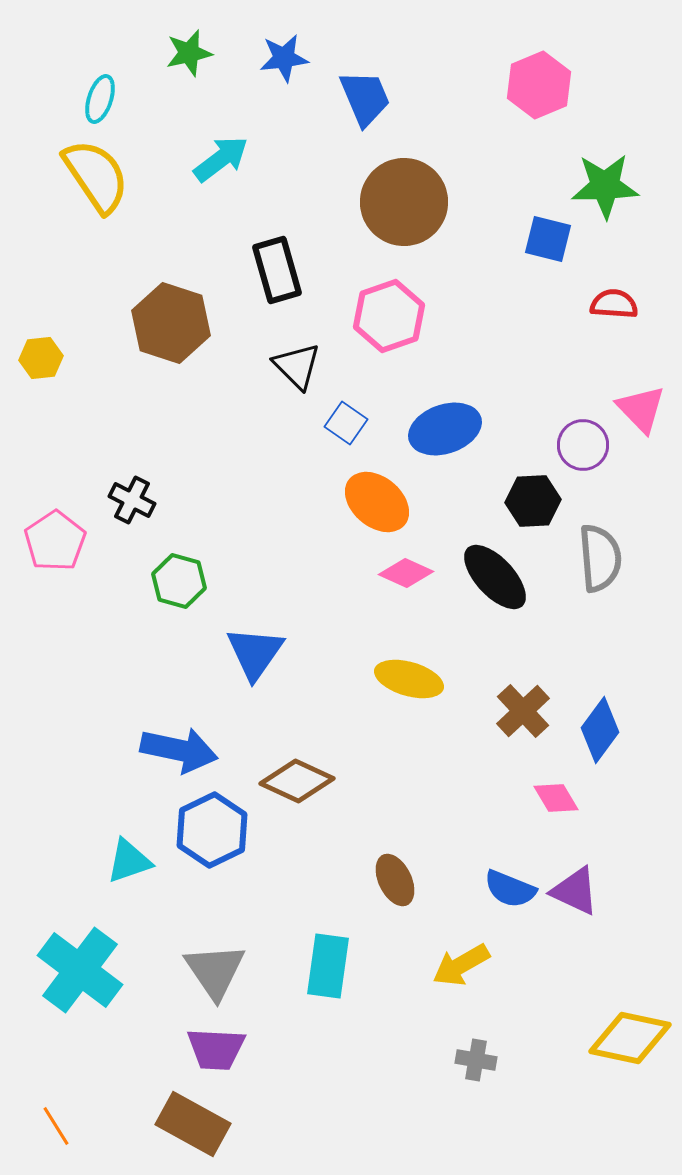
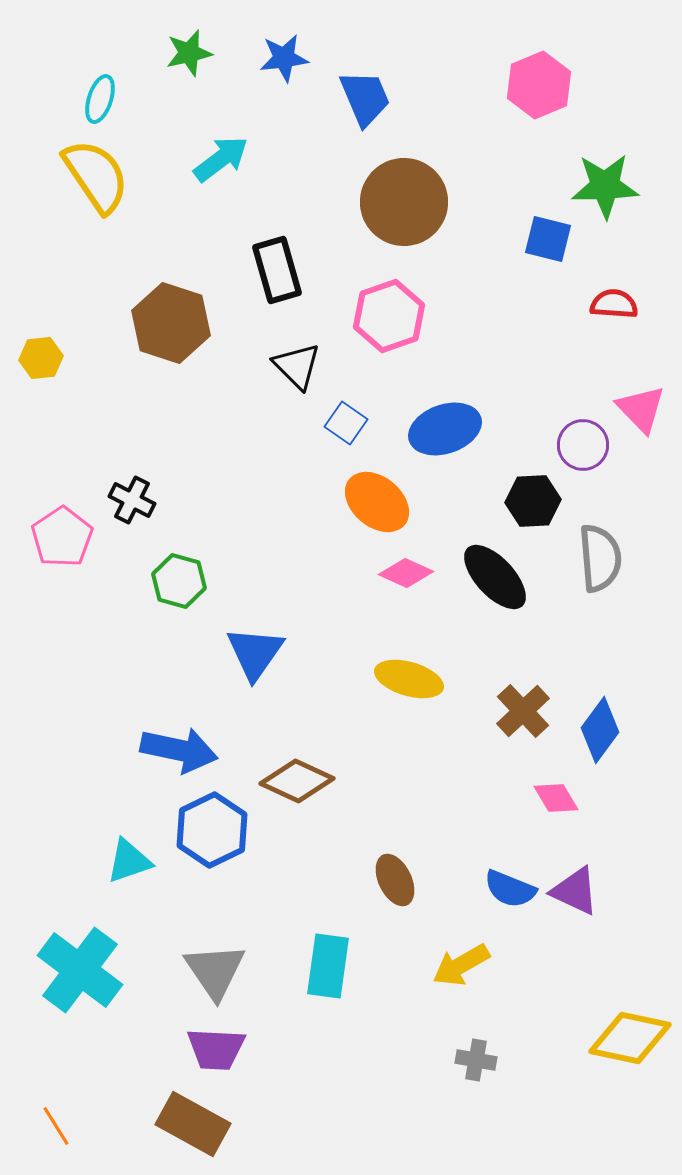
pink pentagon at (55, 541): moved 7 px right, 4 px up
